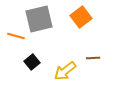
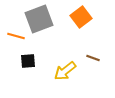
gray square: rotated 8 degrees counterclockwise
brown line: rotated 24 degrees clockwise
black square: moved 4 px left, 1 px up; rotated 35 degrees clockwise
